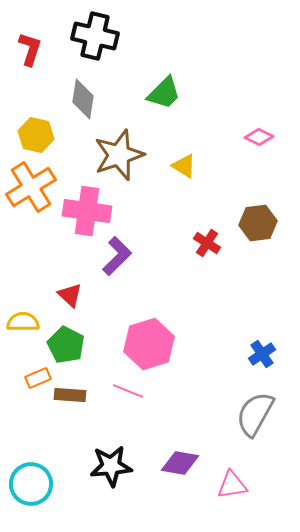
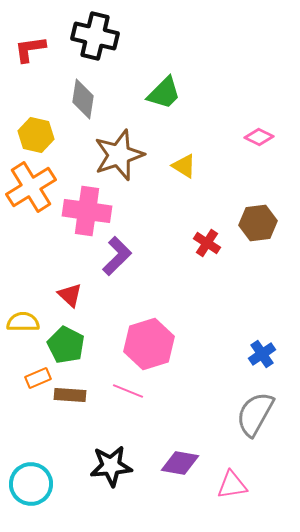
red L-shape: rotated 116 degrees counterclockwise
